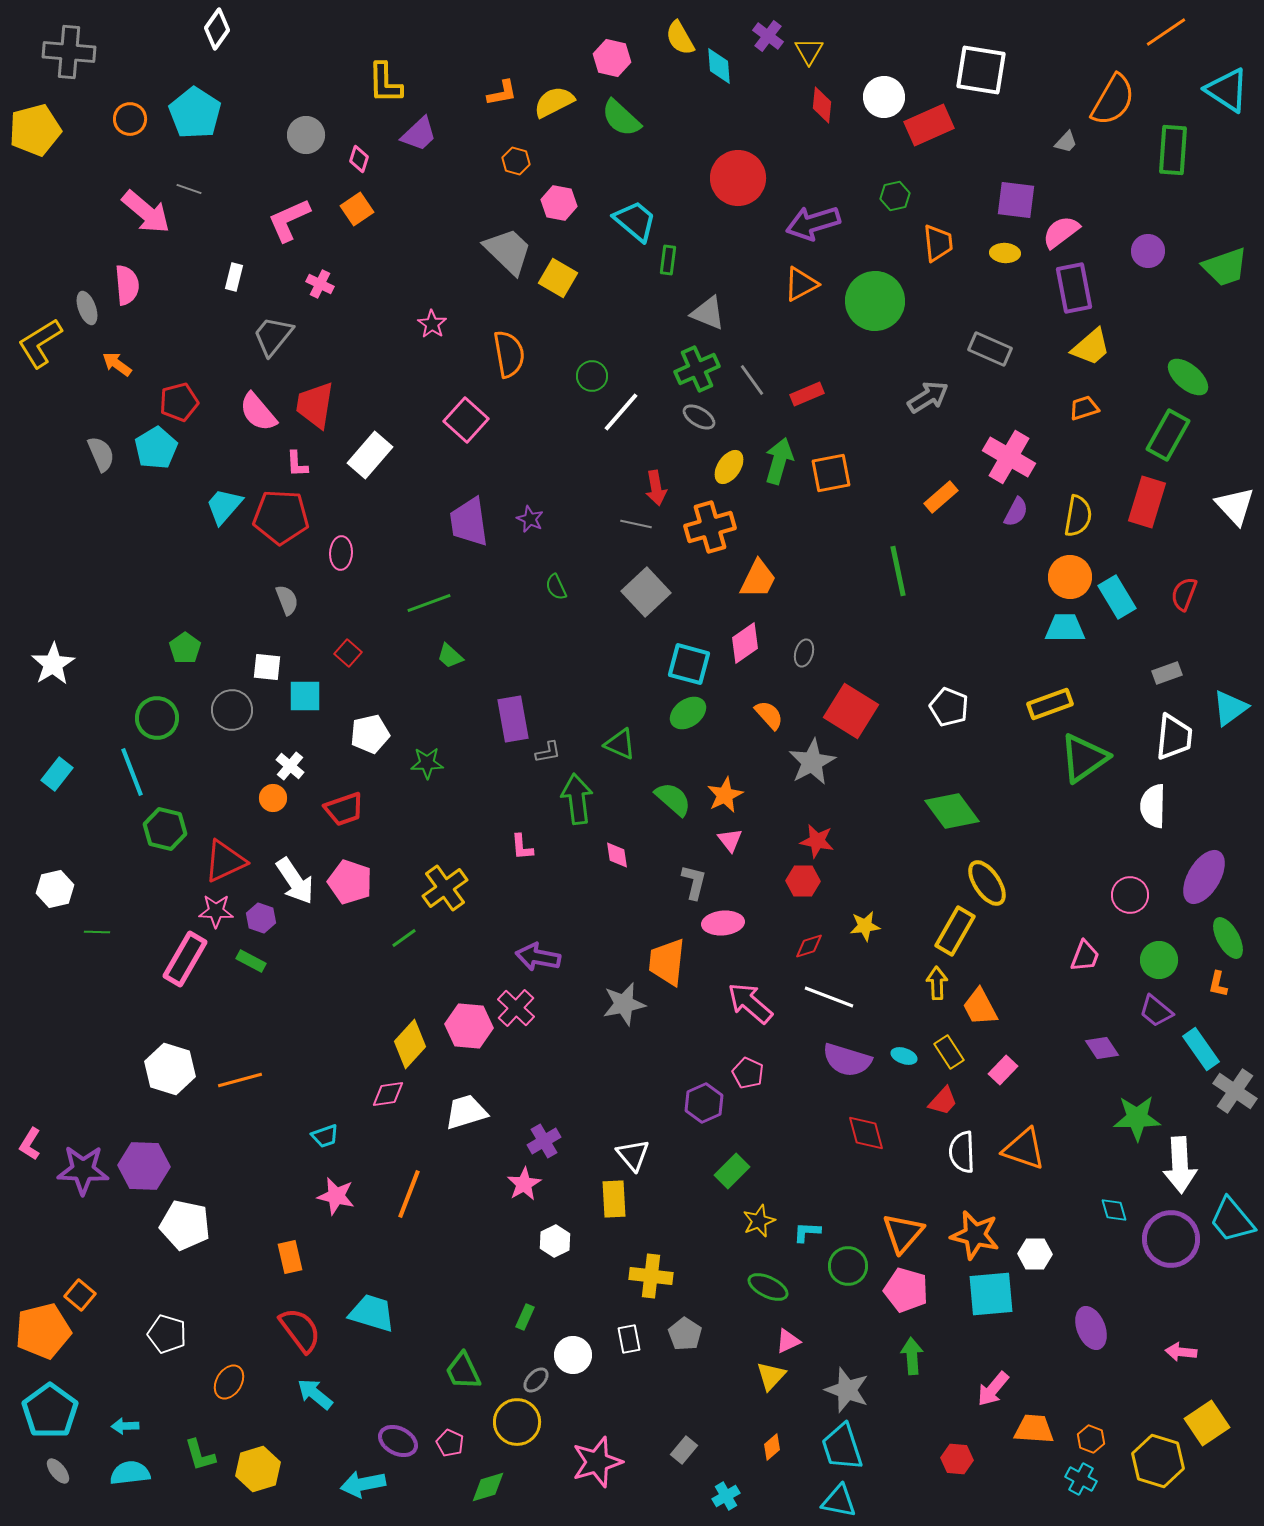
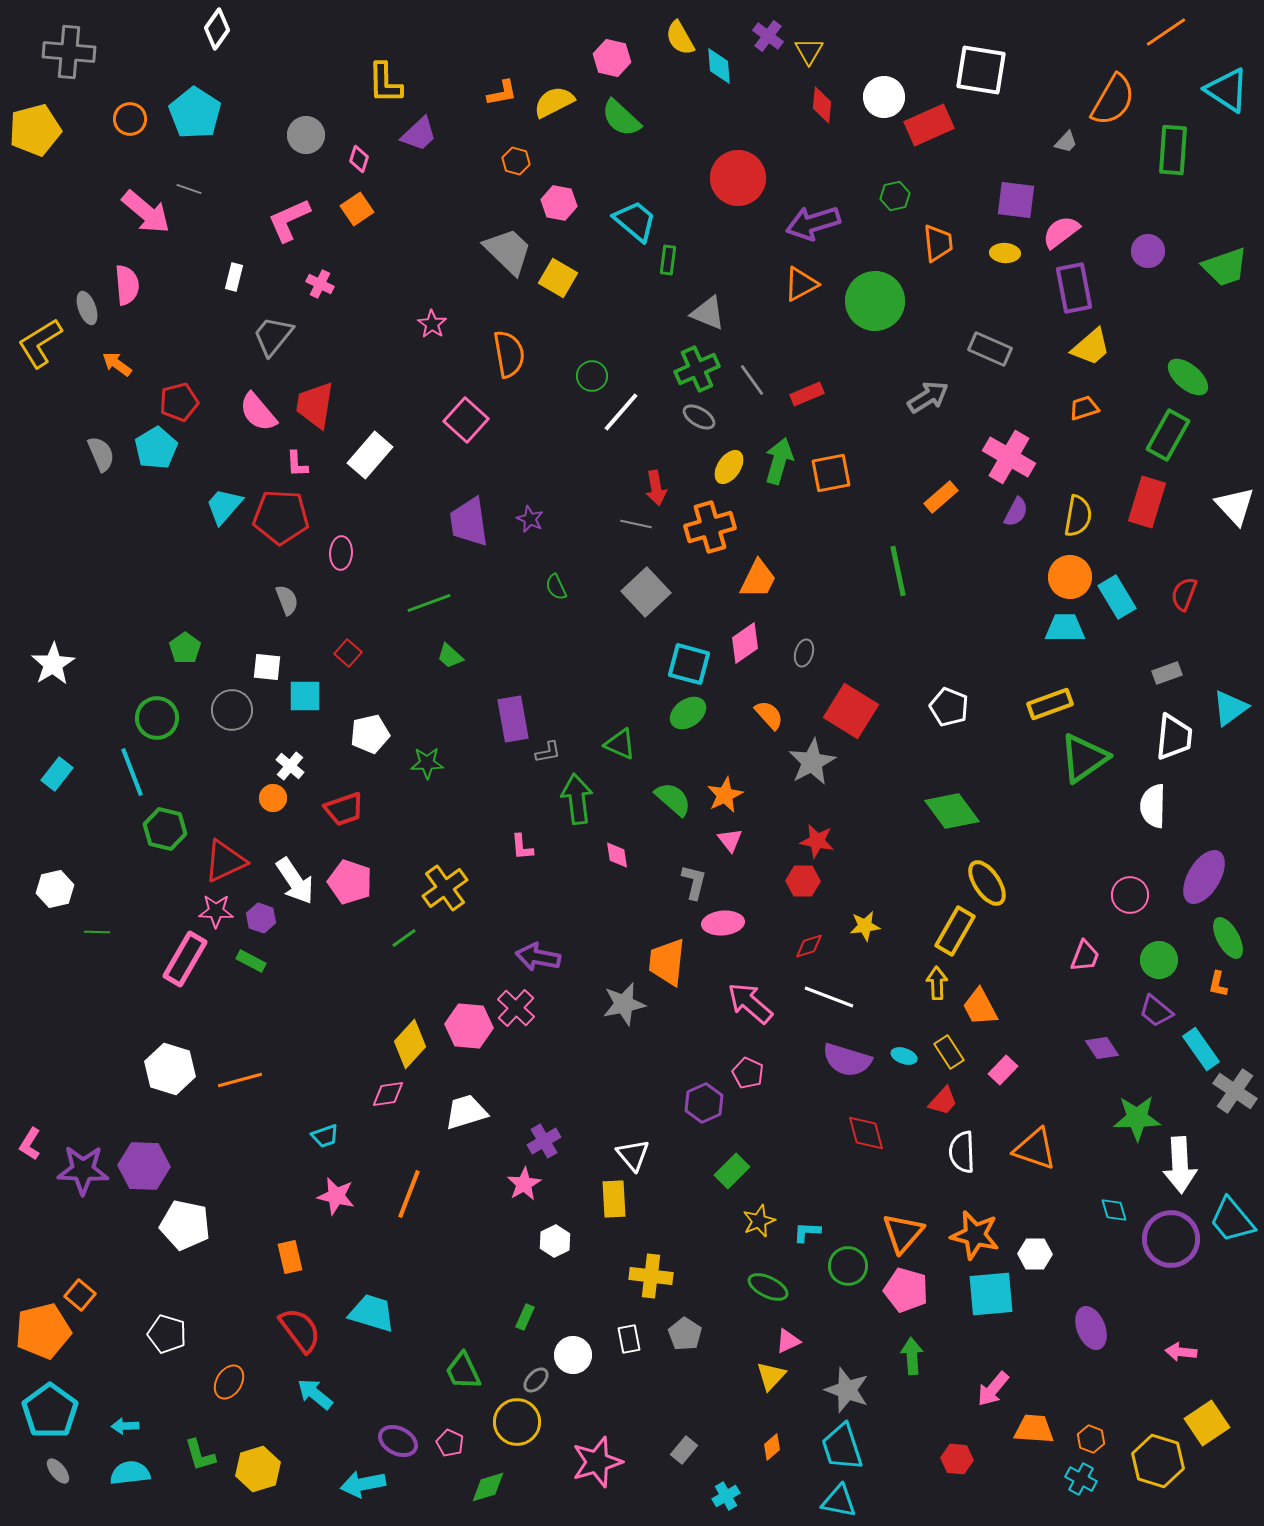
orange triangle at (1024, 1149): moved 11 px right
